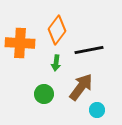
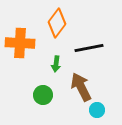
orange diamond: moved 7 px up
black line: moved 2 px up
green arrow: moved 1 px down
brown arrow: rotated 64 degrees counterclockwise
green circle: moved 1 px left, 1 px down
